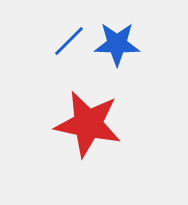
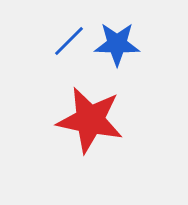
red star: moved 2 px right, 4 px up
